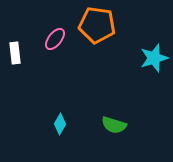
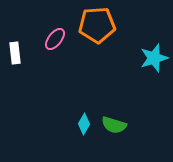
orange pentagon: rotated 12 degrees counterclockwise
cyan diamond: moved 24 px right
